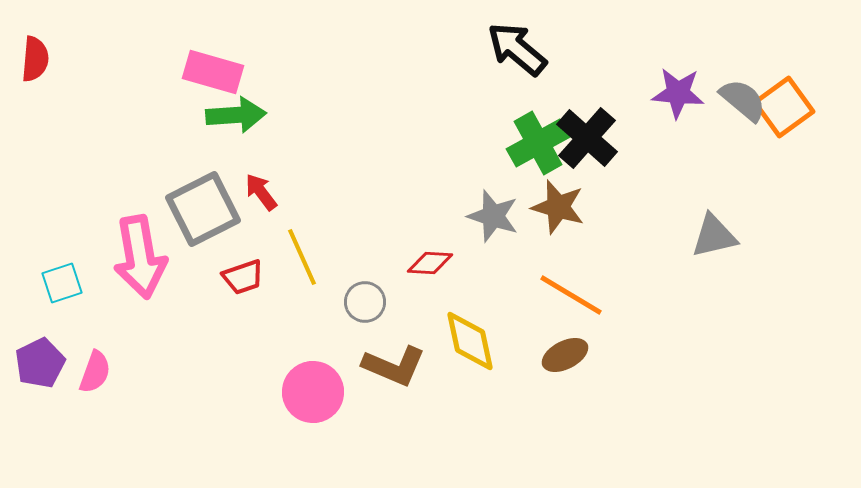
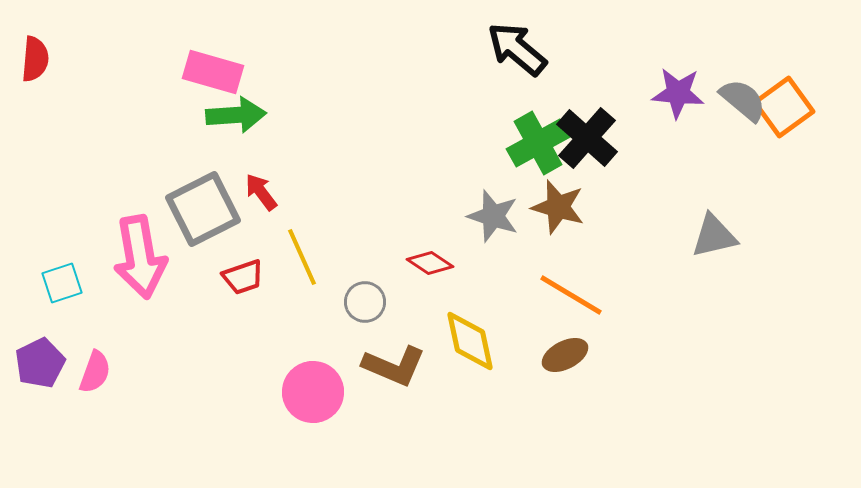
red diamond: rotated 30 degrees clockwise
